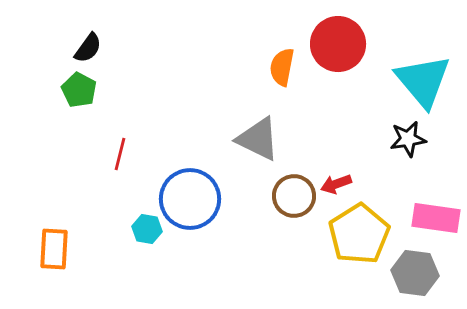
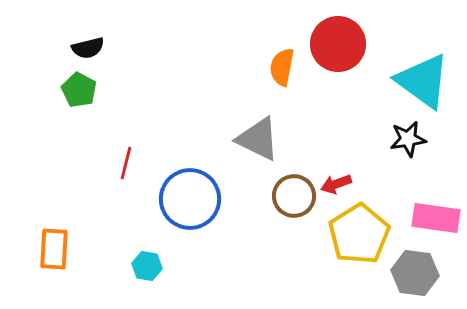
black semicircle: rotated 40 degrees clockwise
cyan triangle: rotated 14 degrees counterclockwise
red line: moved 6 px right, 9 px down
cyan hexagon: moved 37 px down
